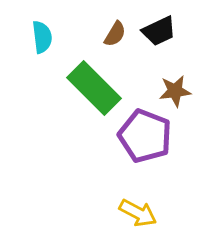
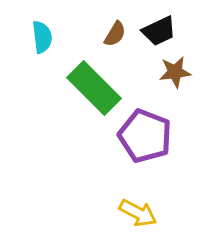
brown star: moved 19 px up
